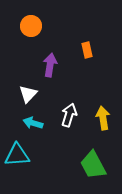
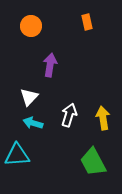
orange rectangle: moved 28 px up
white triangle: moved 1 px right, 3 px down
green trapezoid: moved 3 px up
